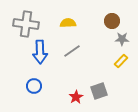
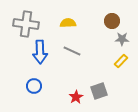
gray line: rotated 60 degrees clockwise
